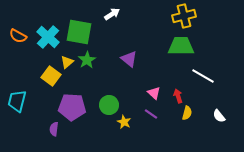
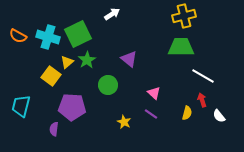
green square: moved 1 px left, 2 px down; rotated 36 degrees counterclockwise
cyan cross: rotated 25 degrees counterclockwise
green trapezoid: moved 1 px down
red arrow: moved 24 px right, 4 px down
cyan trapezoid: moved 4 px right, 5 px down
green circle: moved 1 px left, 20 px up
